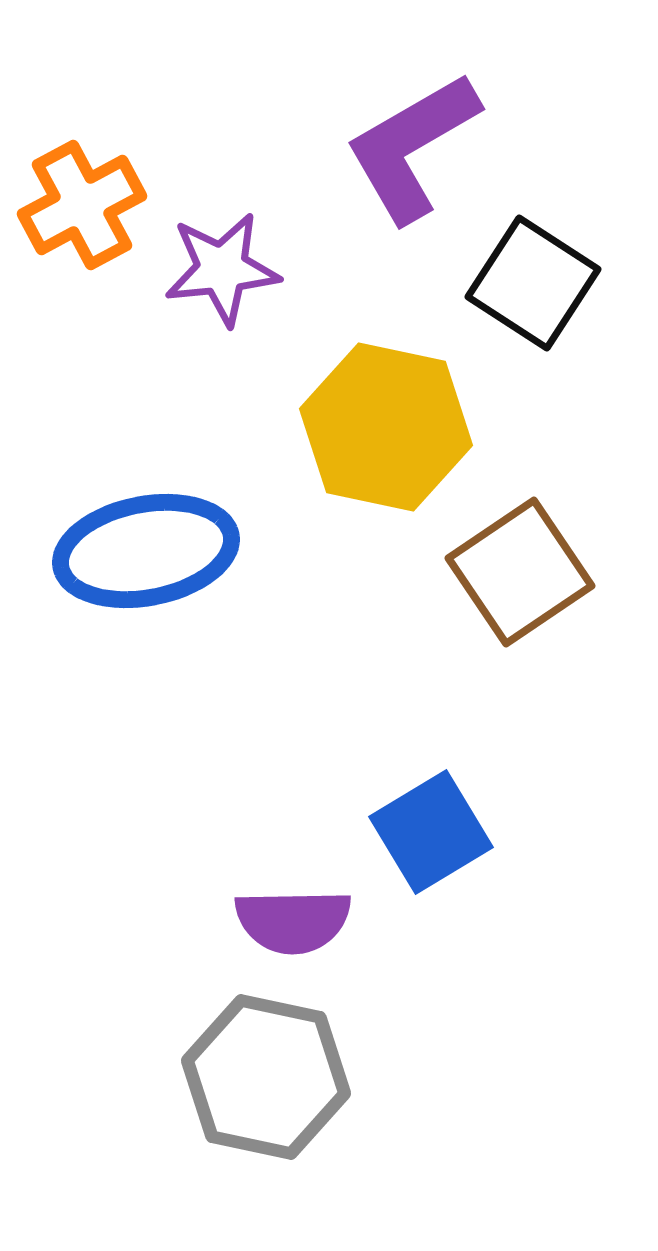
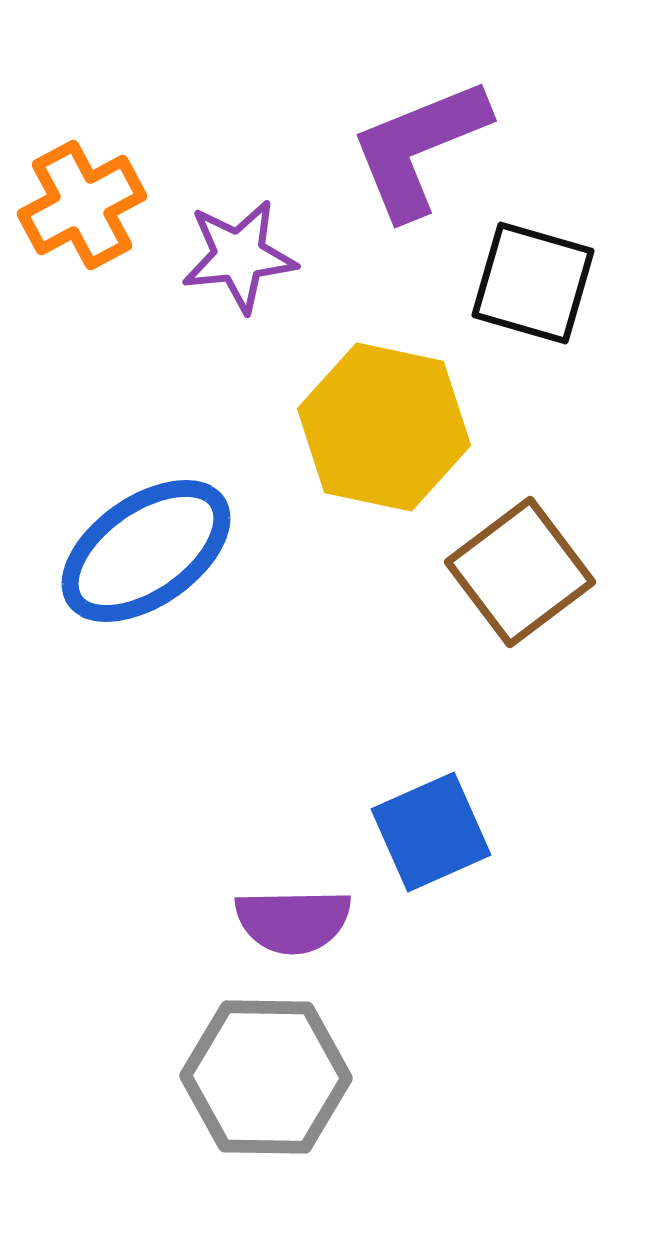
purple L-shape: moved 7 px right, 1 px down; rotated 8 degrees clockwise
purple star: moved 17 px right, 13 px up
black square: rotated 17 degrees counterclockwise
yellow hexagon: moved 2 px left
blue ellipse: rotated 24 degrees counterclockwise
brown square: rotated 3 degrees counterclockwise
blue square: rotated 7 degrees clockwise
gray hexagon: rotated 11 degrees counterclockwise
